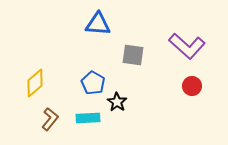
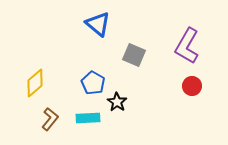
blue triangle: rotated 36 degrees clockwise
purple L-shape: rotated 78 degrees clockwise
gray square: moved 1 px right; rotated 15 degrees clockwise
